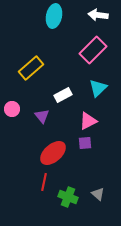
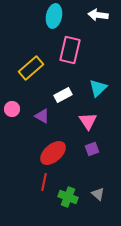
pink rectangle: moved 23 px left; rotated 32 degrees counterclockwise
purple triangle: rotated 21 degrees counterclockwise
pink triangle: rotated 36 degrees counterclockwise
purple square: moved 7 px right, 6 px down; rotated 16 degrees counterclockwise
